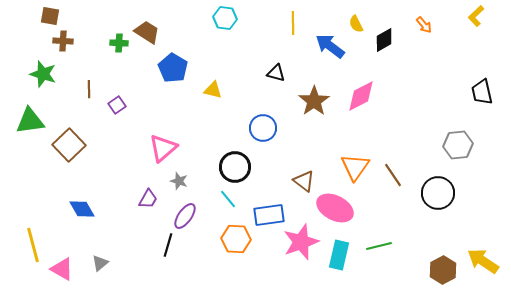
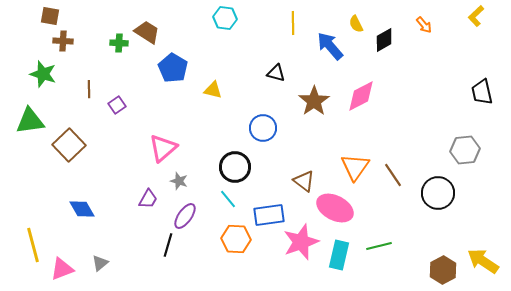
blue arrow at (330, 46): rotated 12 degrees clockwise
gray hexagon at (458, 145): moved 7 px right, 5 px down
pink triangle at (62, 269): rotated 50 degrees counterclockwise
